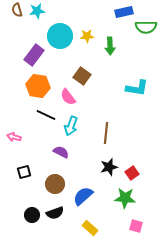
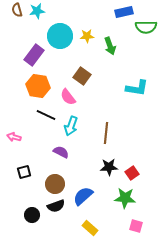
green arrow: rotated 18 degrees counterclockwise
black star: rotated 12 degrees clockwise
black semicircle: moved 1 px right, 7 px up
